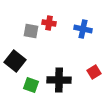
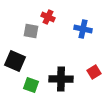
red cross: moved 1 px left, 6 px up; rotated 16 degrees clockwise
black square: rotated 15 degrees counterclockwise
black cross: moved 2 px right, 1 px up
